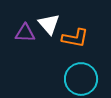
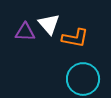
purple triangle: moved 1 px up
cyan circle: moved 2 px right
